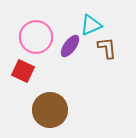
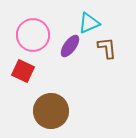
cyan triangle: moved 2 px left, 2 px up
pink circle: moved 3 px left, 2 px up
brown circle: moved 1 px right, 1 px down
